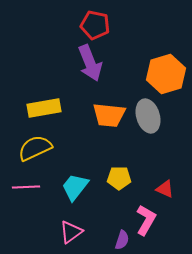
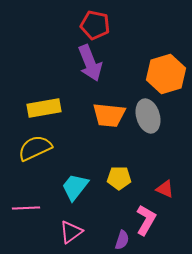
pink line: moved 21 px down
